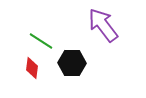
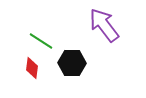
purple arrow: moved 1 px right
